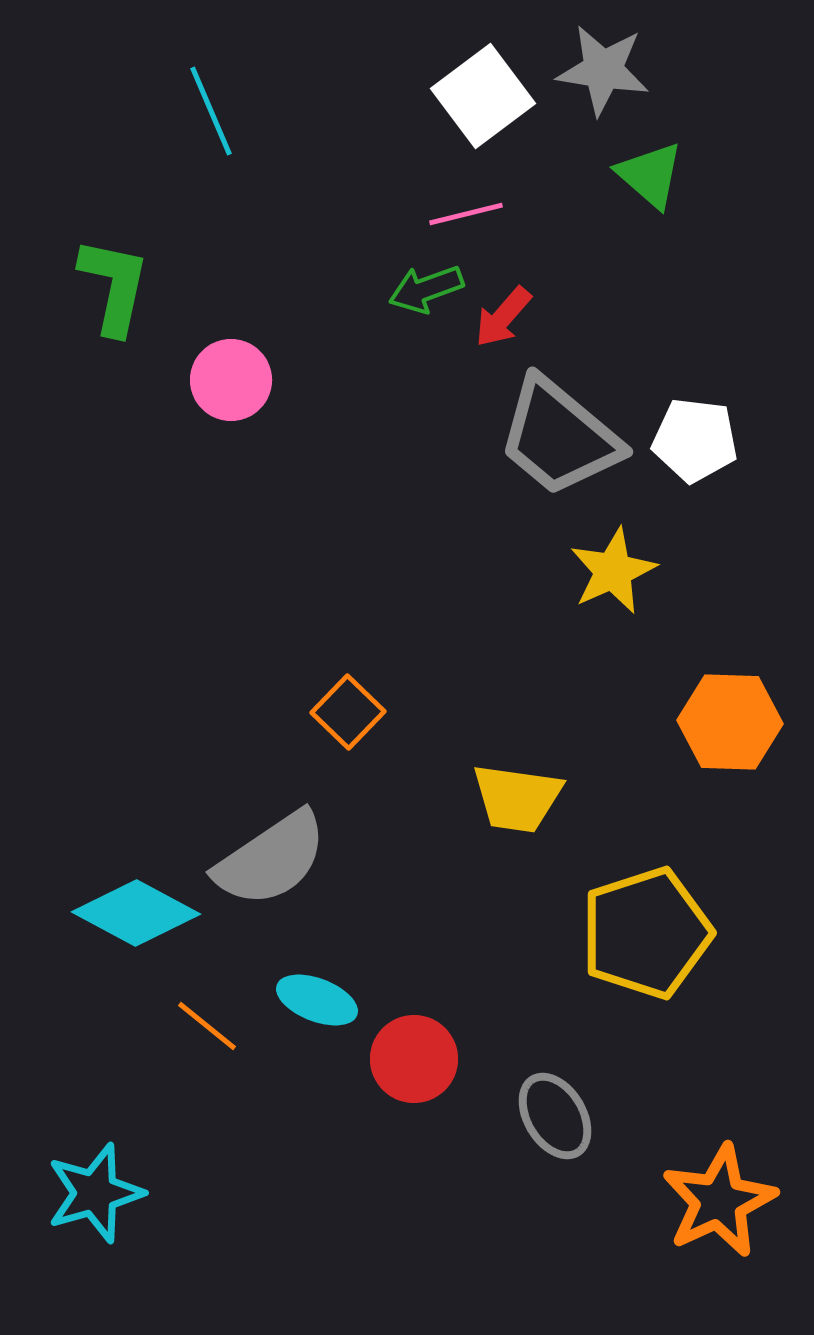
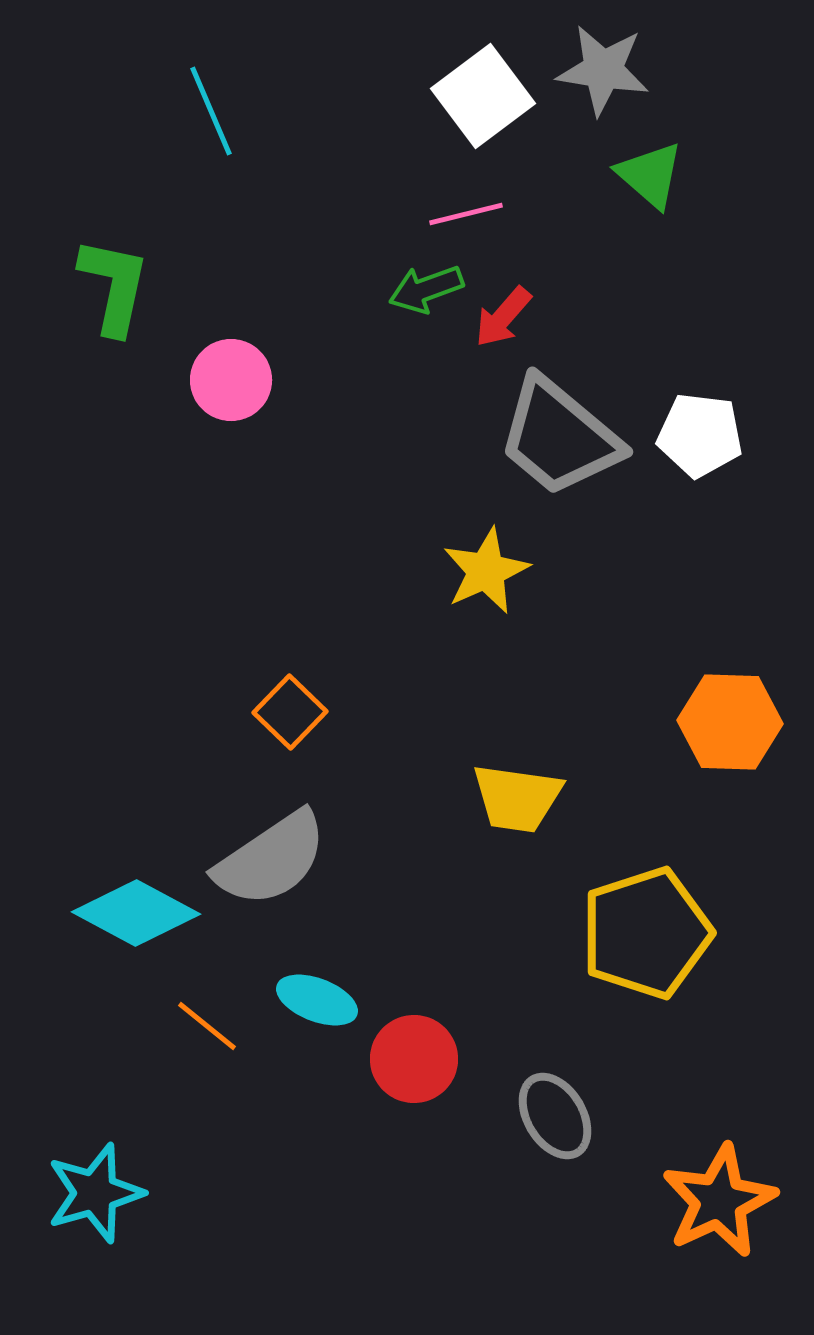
white pentagon: moved 5 px right, 5 px up
yellow star: moved 127 px left
orange square: moved 58 px left
